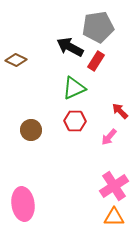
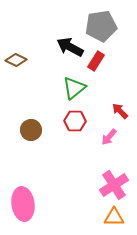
gray pentagon: moved 3 px right, 1 px up
green triangle: rotated 15 degrees counterclockwise
pink cross: moved 1 px up
